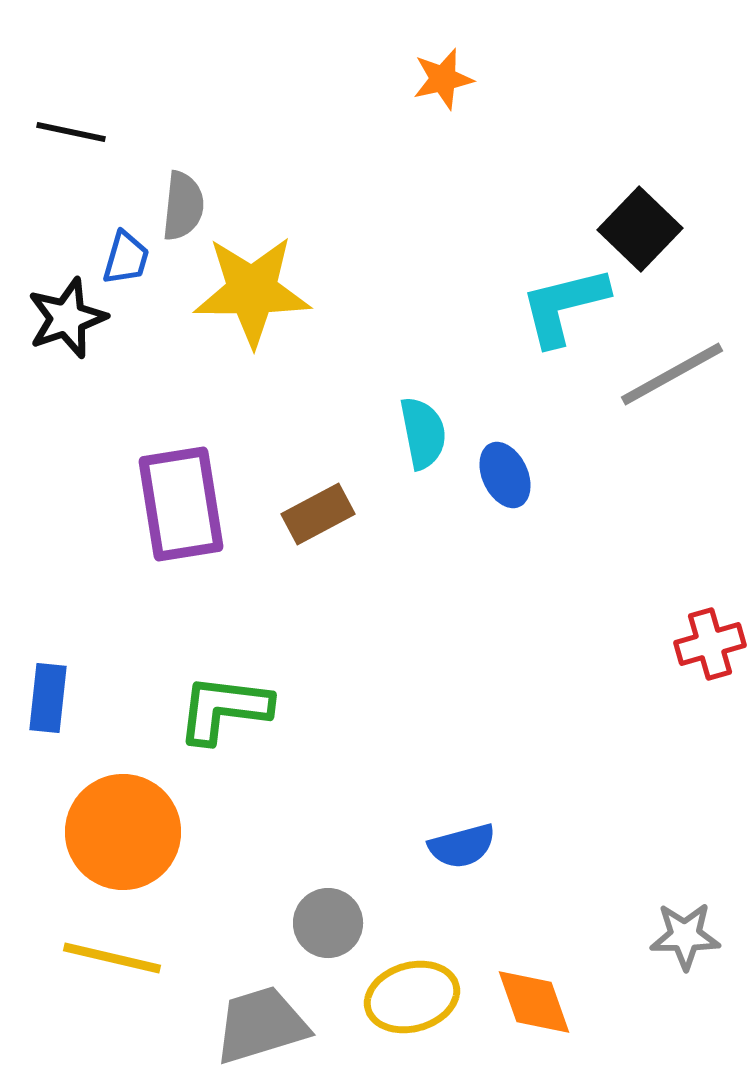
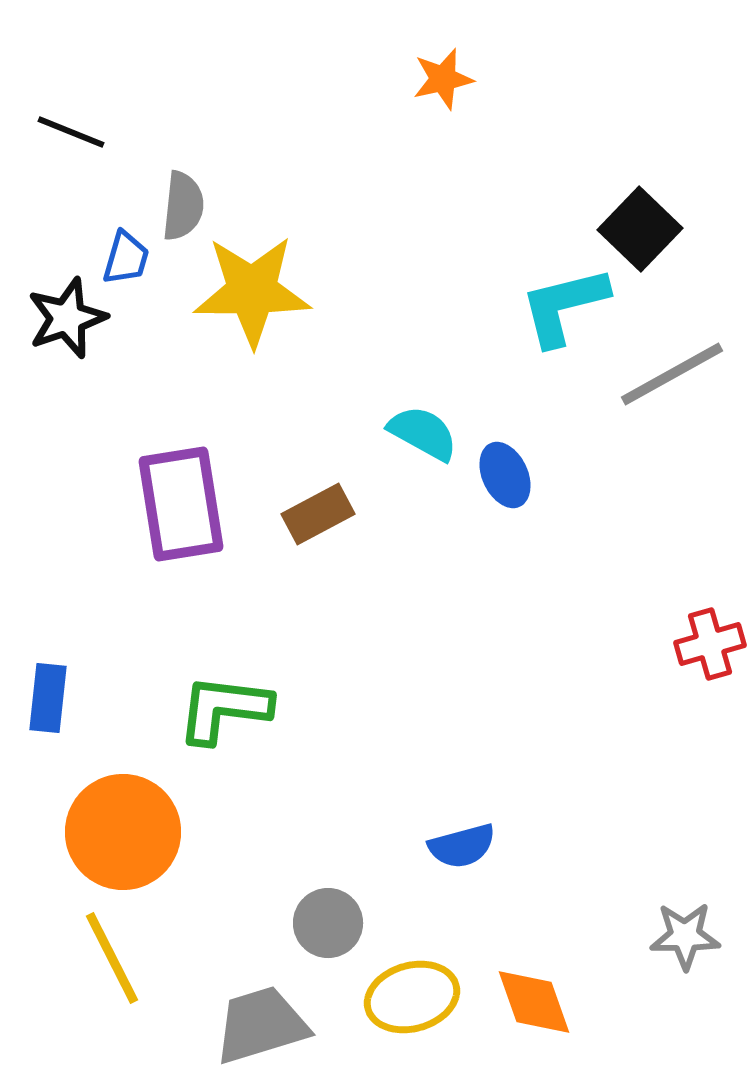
black line: rotated 10 degrees clockwise
cyan semicircle: rotated 50 degrees counterclockwise
yellow line: rotated 50 degrees clockwise
